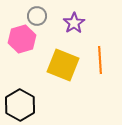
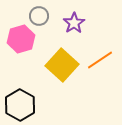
gray circle: moved 2 px right
pink hexagon: moved 1 px left
orange line: rotated 60 degrees clockwise
yellow square: moved 1 px left; rotated 20 degrees clockwise
